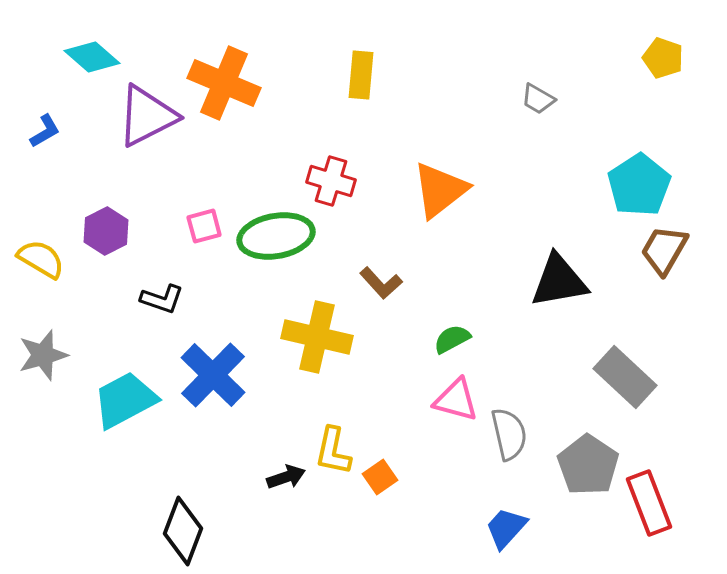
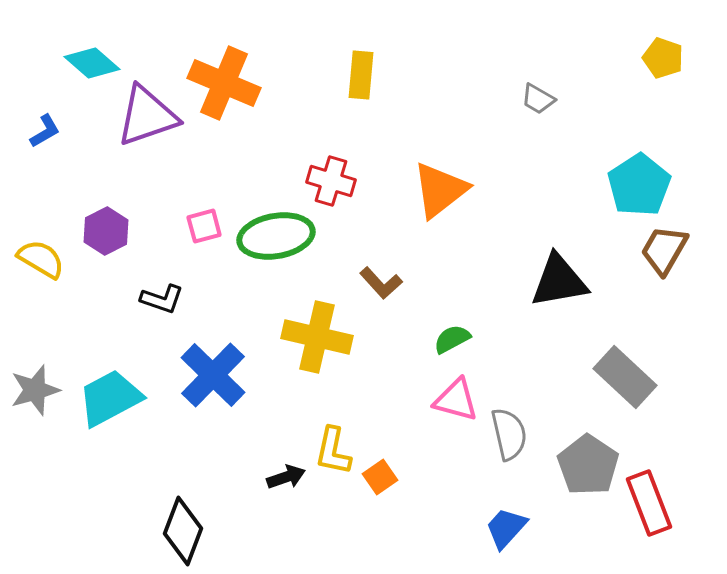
cyan diamond: moved 6 px down
purple triangle: rotated 8 degrees clockwise
gray star: moved 8 px left, 35 px down
cyan trapezoid: moved 15 px left, 2 px up
